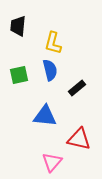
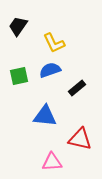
black trapezoid: rotated 30 degrees clockwise
yellow L-shape: moved 1 px right; rotated 40 degrees counterclockwise
blue semicircle: rotated 95 degrees counterclockwise
green square: moved 1 px down
red triangle: moved 1 px right
pink triangle: rotated 45 degrees clockwise
